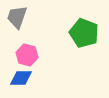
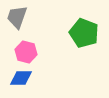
pink hexagon: moved 1 px left, 3 px up
